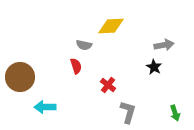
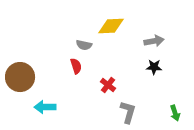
gray arrow: moved 10 px left, 4 px up
black star: rotated 28 degrees counterclockwise
